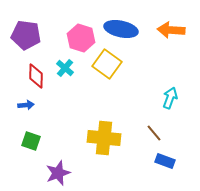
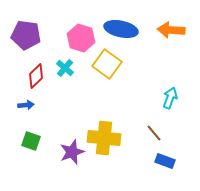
red diamond: rotated 45 degrees clockwise
purple star: moved 14 px right, 21 px up
